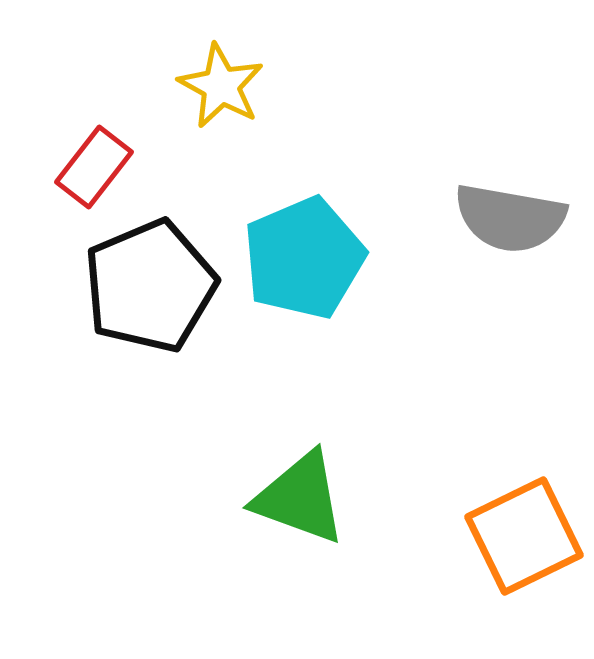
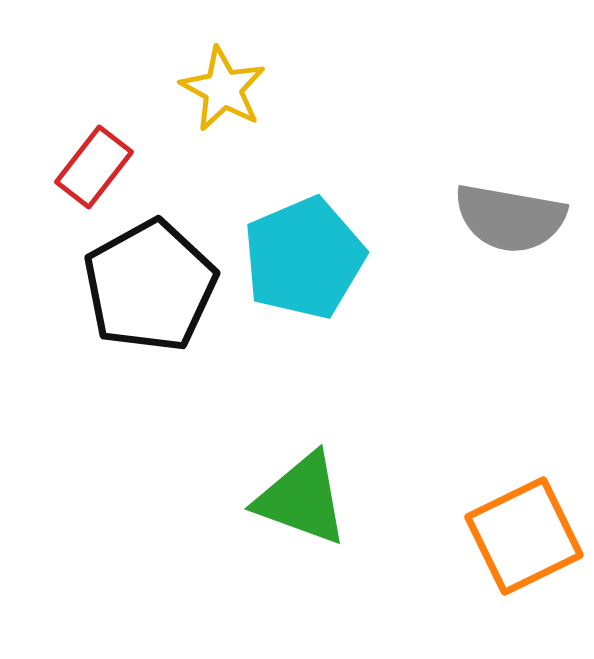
yellow star: moved 2 px right, 3 px down
black pentagon: rotated 6 degrees counterclockwise
green triangle: moved 2 px right, 1 px down
